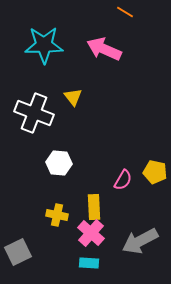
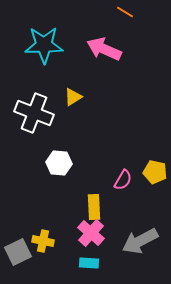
yellow triangle: rotated 36 degrees clockwise
yellow cross: moved 14 px left, 26 px down
